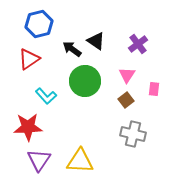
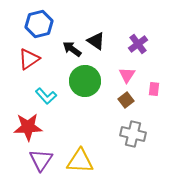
purple triangle: moved 2 px right
